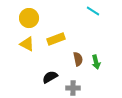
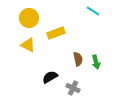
yellow rectangle: moved 6 px up
yellow triangle: moved 1 px right, 1 px down
gray cross: rotated 24 degrees clockwise
